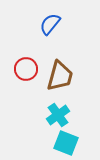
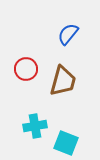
blue semicircle: moved 18 px right, 10 px down
brown trapezoid: moved 3 px right, 5 px down
cyan cross: moved 23 px left, 11 px down; rotated 25 degrees clockwise
